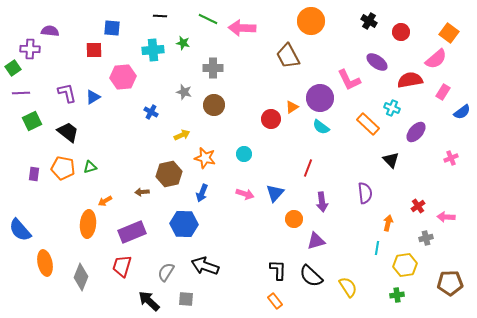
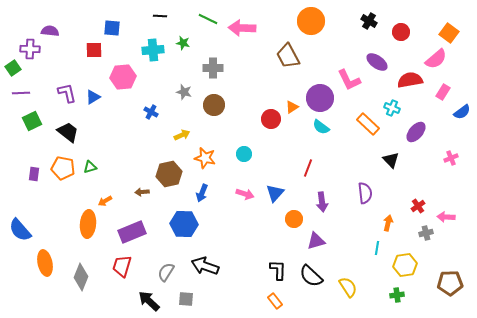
gray cross at (426, 238): moved 5 px up
